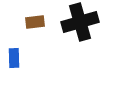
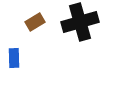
brown rectangle: rotated 24 degrees counterclockwise
